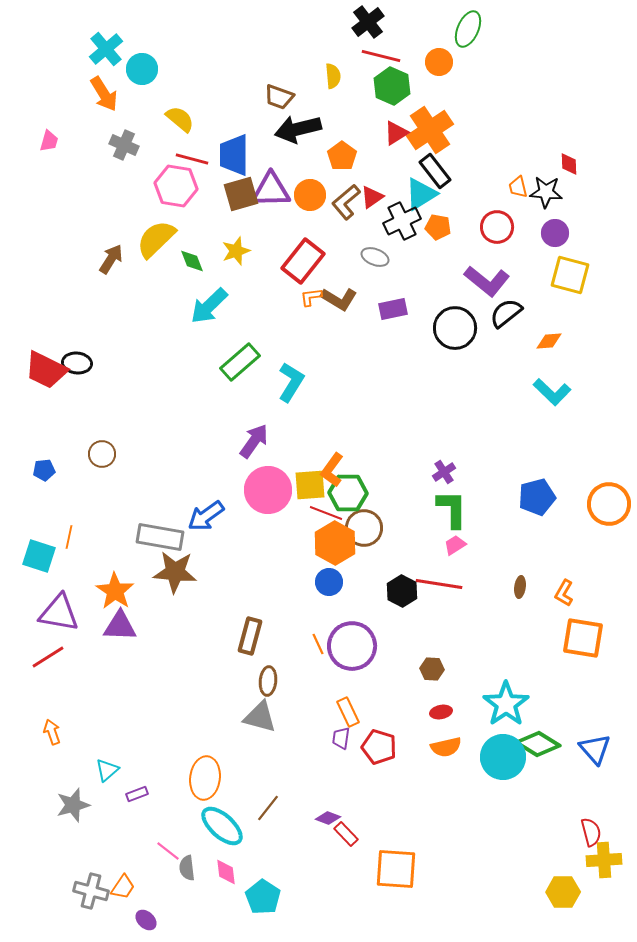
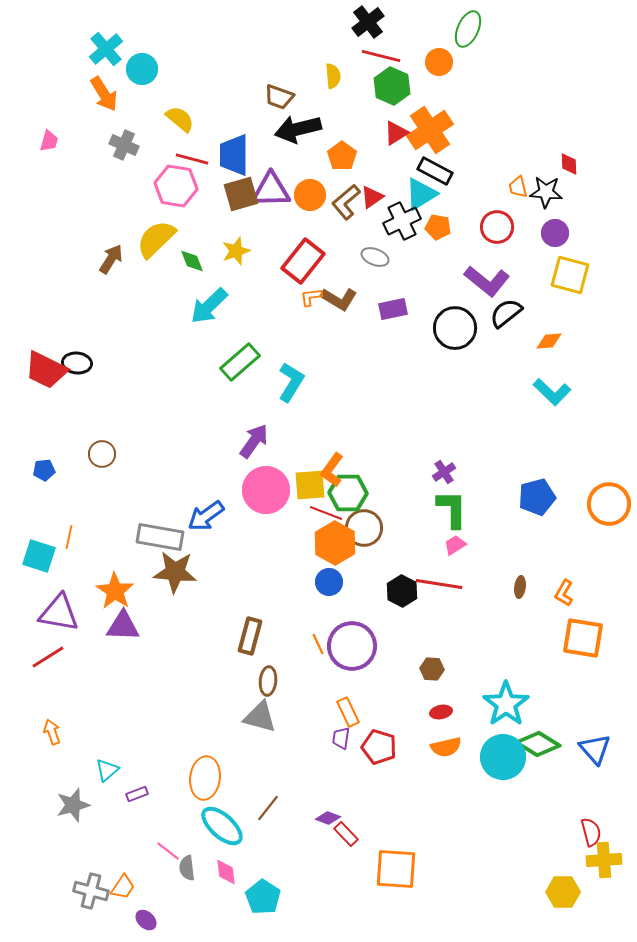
black rectangle at (435, 171): rotated 24 degrees counterclockwise
pink circle at (268, 490): moved 2 px left
purple triangle at (120, 626): moved 3 px right
